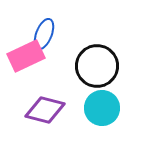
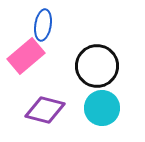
blue ellipse: moved 1 px left, 9 px up; rotated 12 degrees counterclockwise
pink rectangle: rotated 15 degrees counterclockwise
